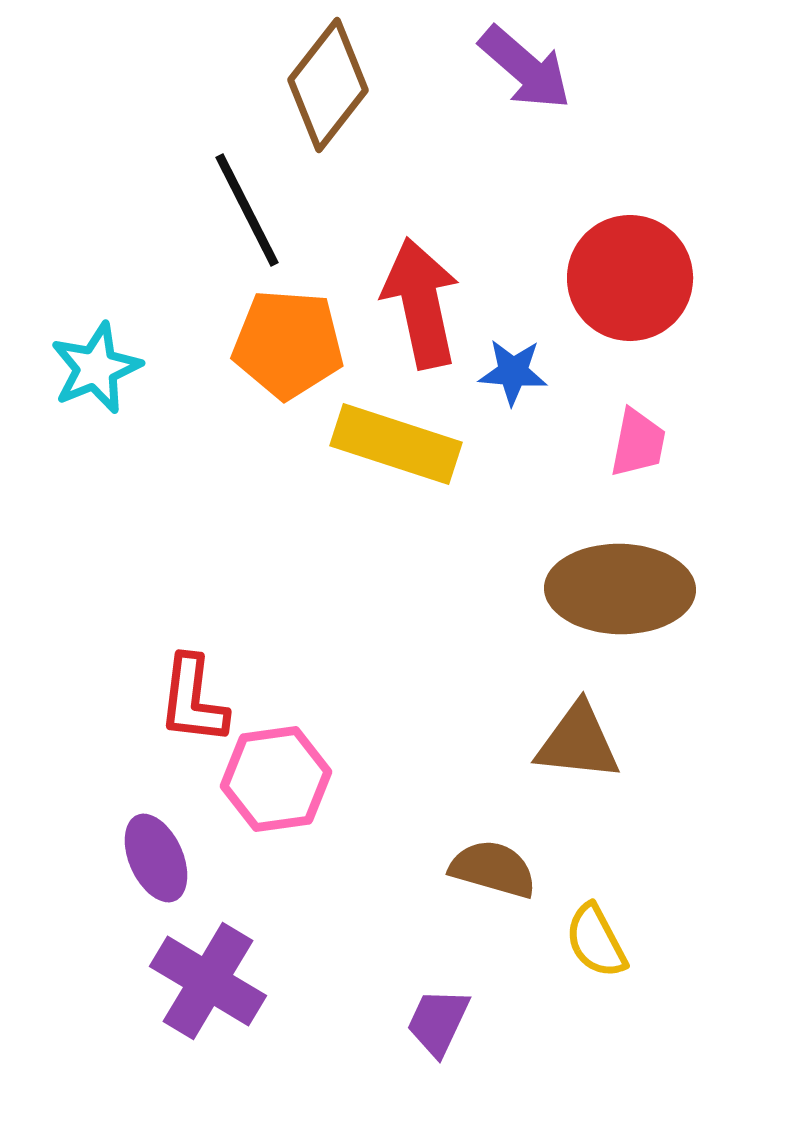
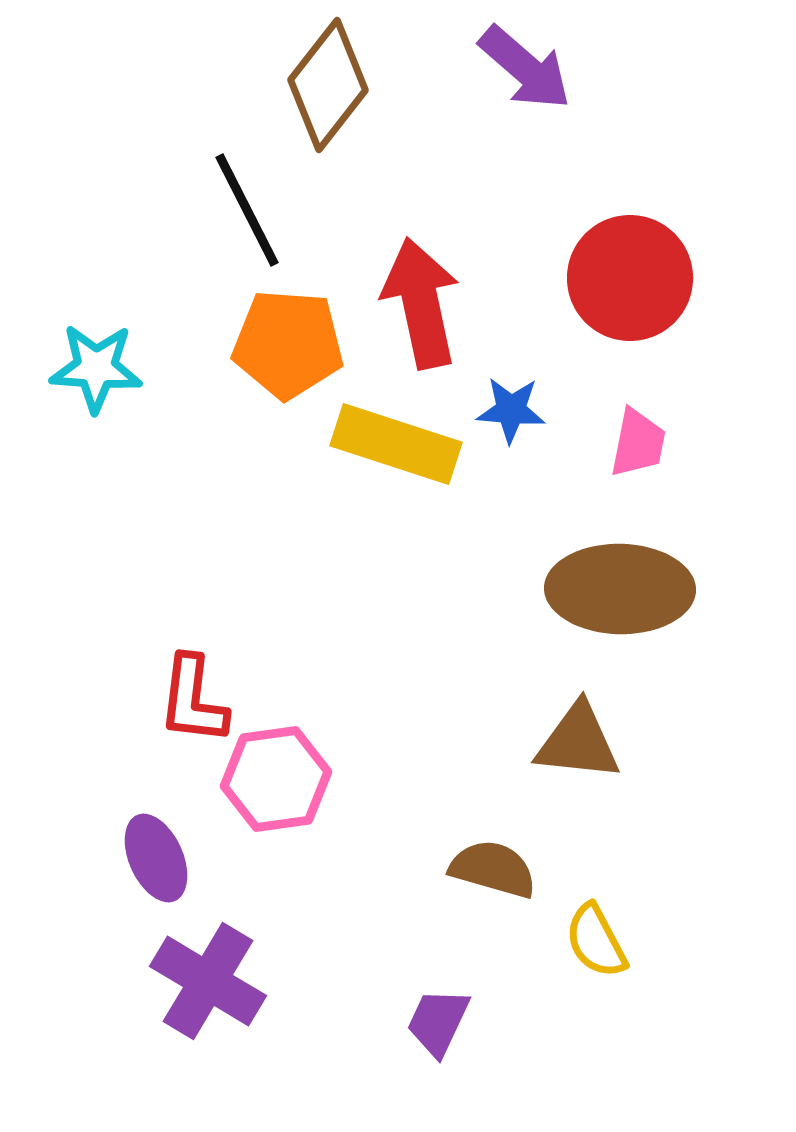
cyan star: rotated 26 degrees clockwise
blue star: moved 2 px left, 38 px down
